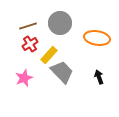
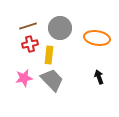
gray circle: moved 5 px down
red cross: rotated 21 degrees clockwise
yellow rectangle: rotated 36 degrees counterclockwise
gray trapezoid: moved 10 px left, 8 px down
pink star: rotated 12 degrees clockwise
